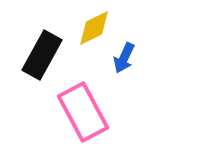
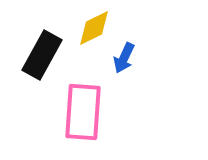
pink rectangle: rotated 32 degrees clockwise
